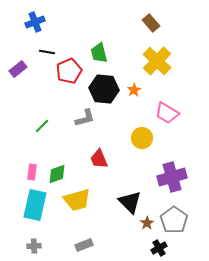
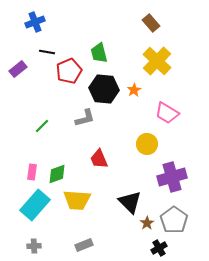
yellow circle: moved 5 px right, 6 px down
yellow trapezoid: rotated 20 degrees clockwise
cyan rectangle: rotated 28 degrees clockwise
